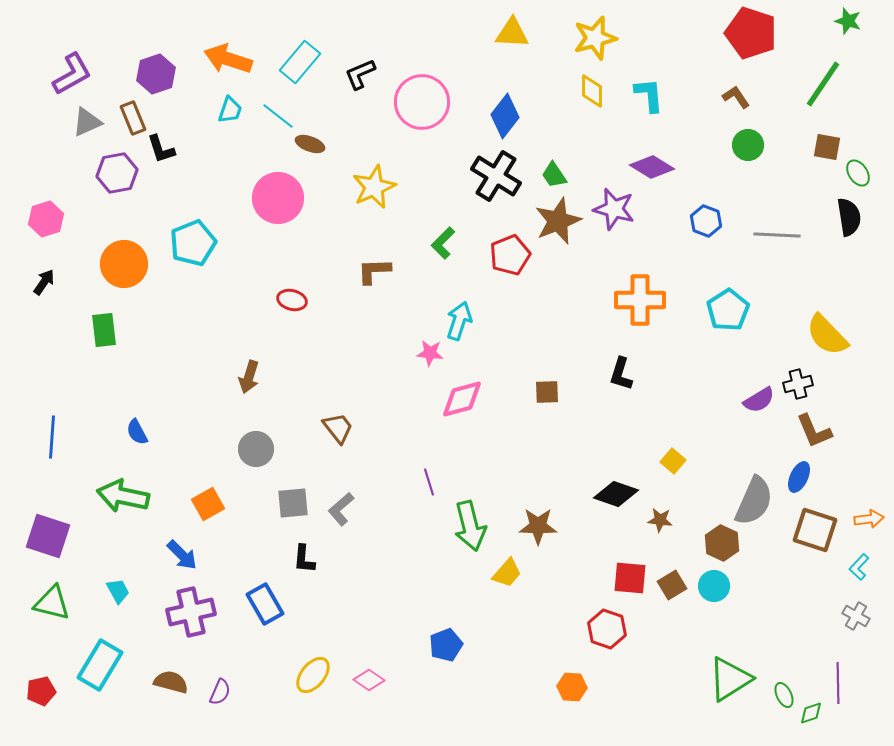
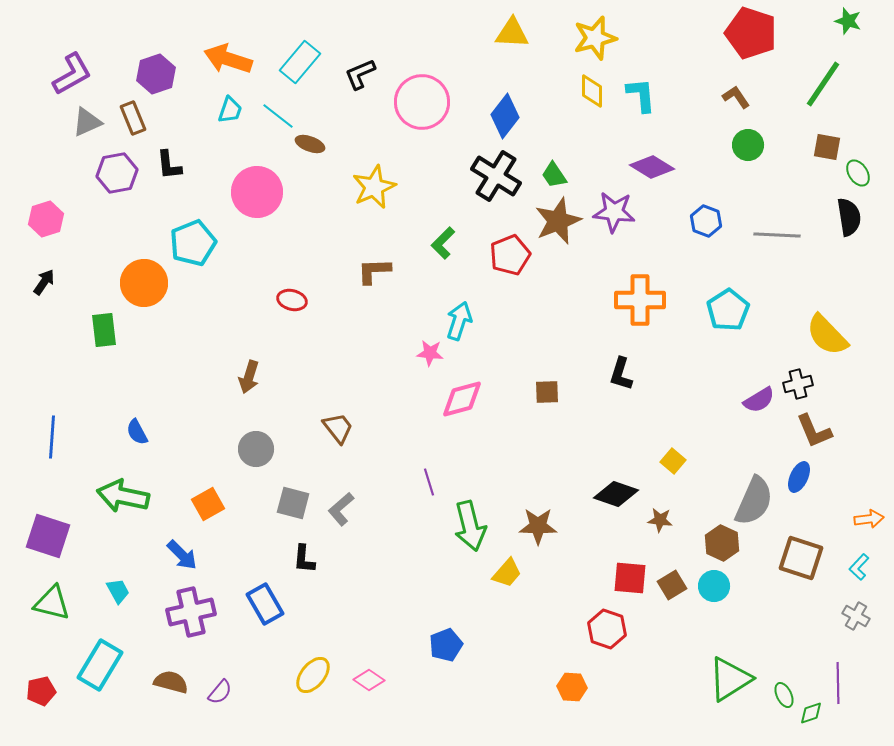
cyan L-shape at (649, 95): moved 8 px left
black L-shape at (161, 149): moved 8 px right, 16 px down; rotated 12 degrees clockwise
pink circle at (278, 198): moved 21 px left, 6 px up
purple star at (614, 209): moved 3 px down; rotated 9 degrees counterclockwise
orange circle at (124, 264): moved 20 px right, 19 px down
gray square at (293, 503): rotated 20 degrees clockwise
brown square at (815, 530): moved 14 px left, 28 px down
purple semicircle at (220, 692): rotated 16 degrees clockwise
